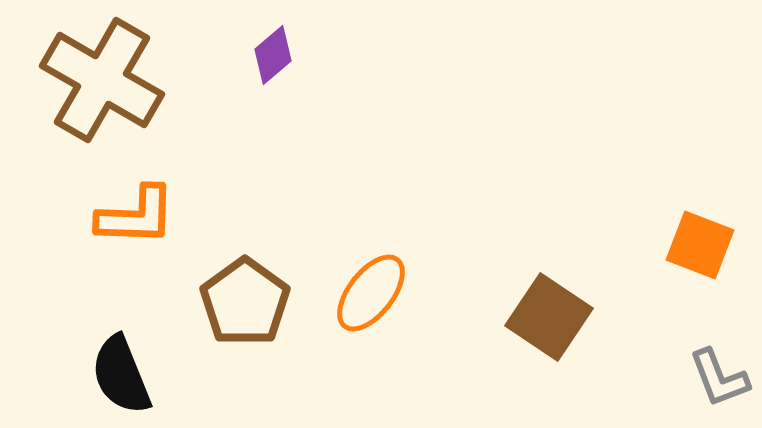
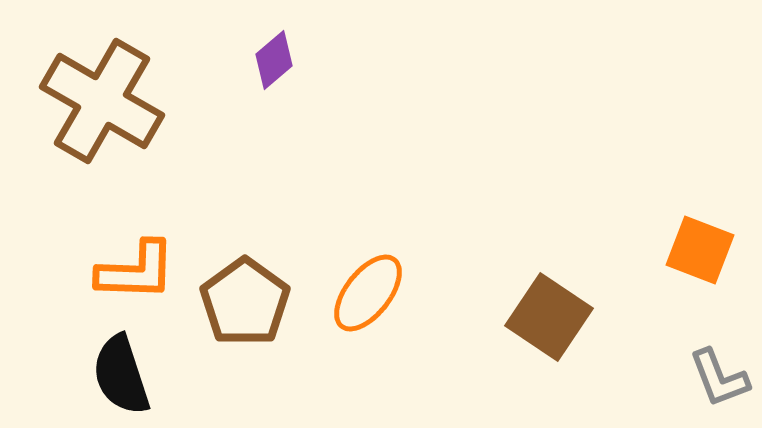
purple diamond: moved 1 px right, 5 px down
brown cross: moved 21 px down
orange L-shape: moved 55 px down
orange square: moved 5 px down
orange ellipse: moved 3 px left
black semicircle: rotated 4 degrees clockwise
